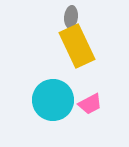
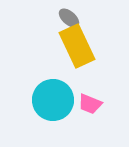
gray ellipse: moved 2 px left, 1 px down; rotated 55 degrees counterclockwise
pink trapezoid: rotated 50 degrees clockwise
